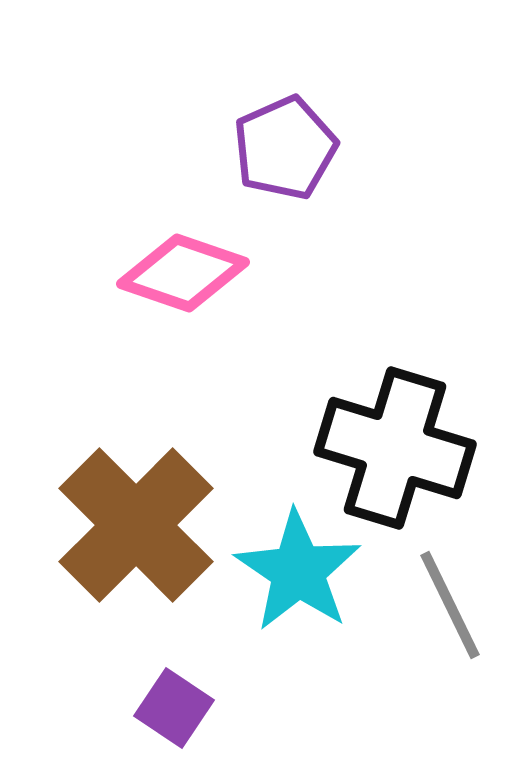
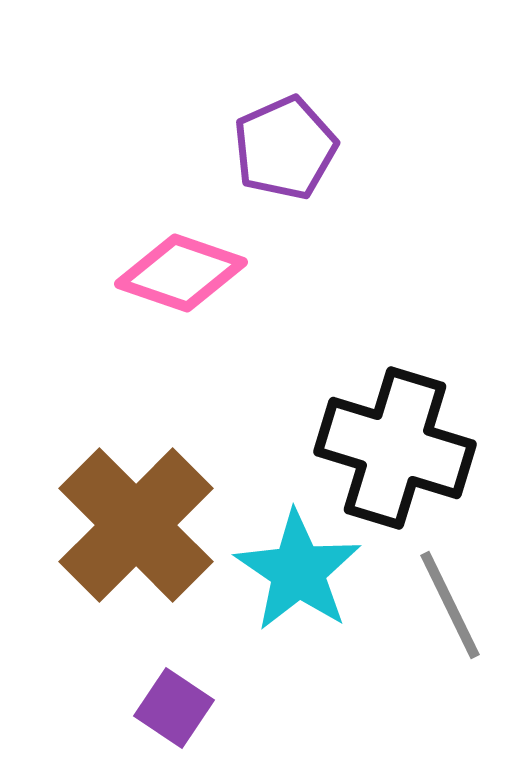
pink diamond: moved 2 px left
